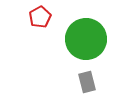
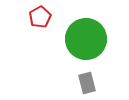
gray rectangle: moved 1 px down
